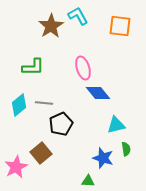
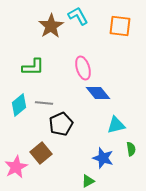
green semicircle: moved 5 px right
green triangle: rotated 32 degrees counterclockwise
